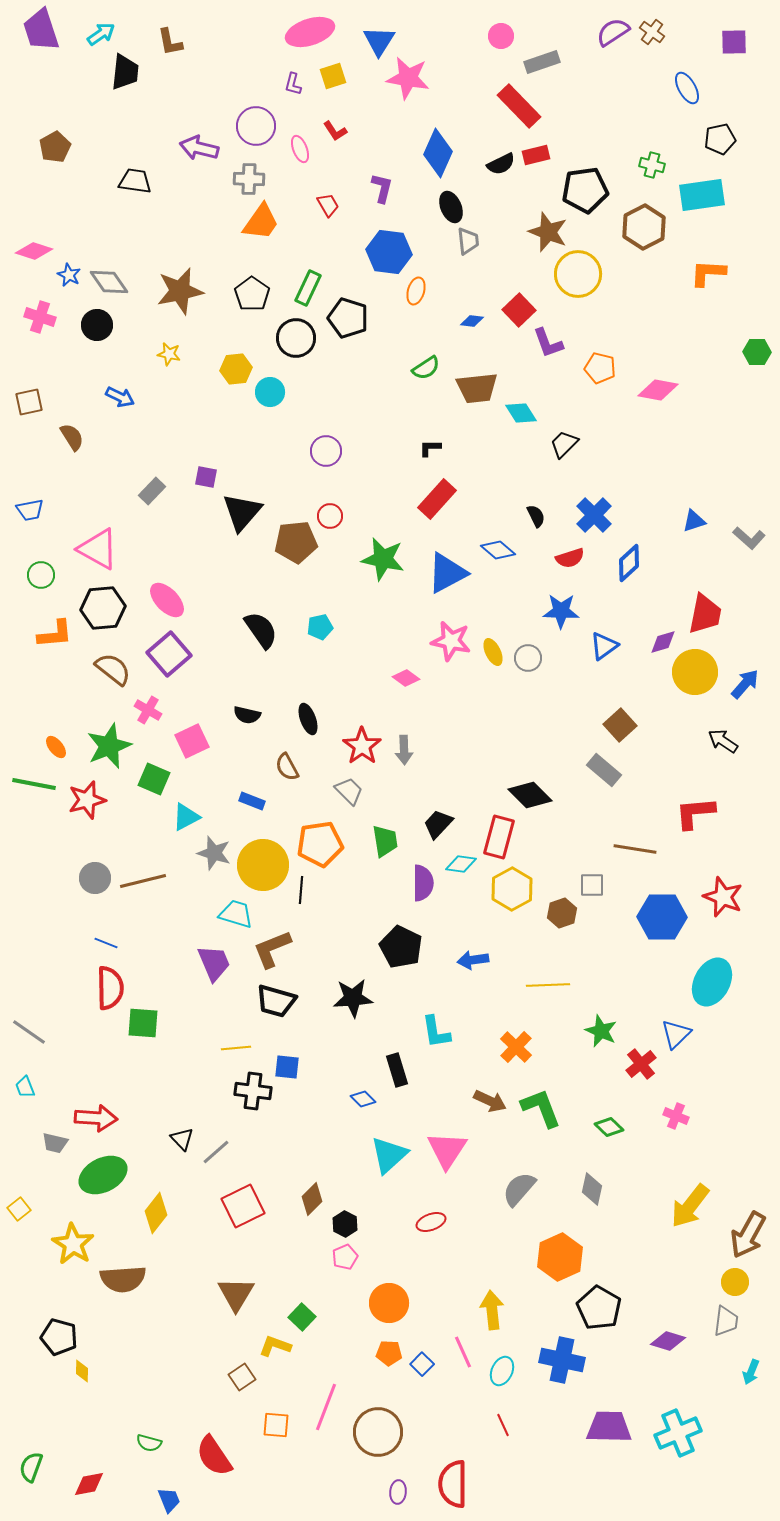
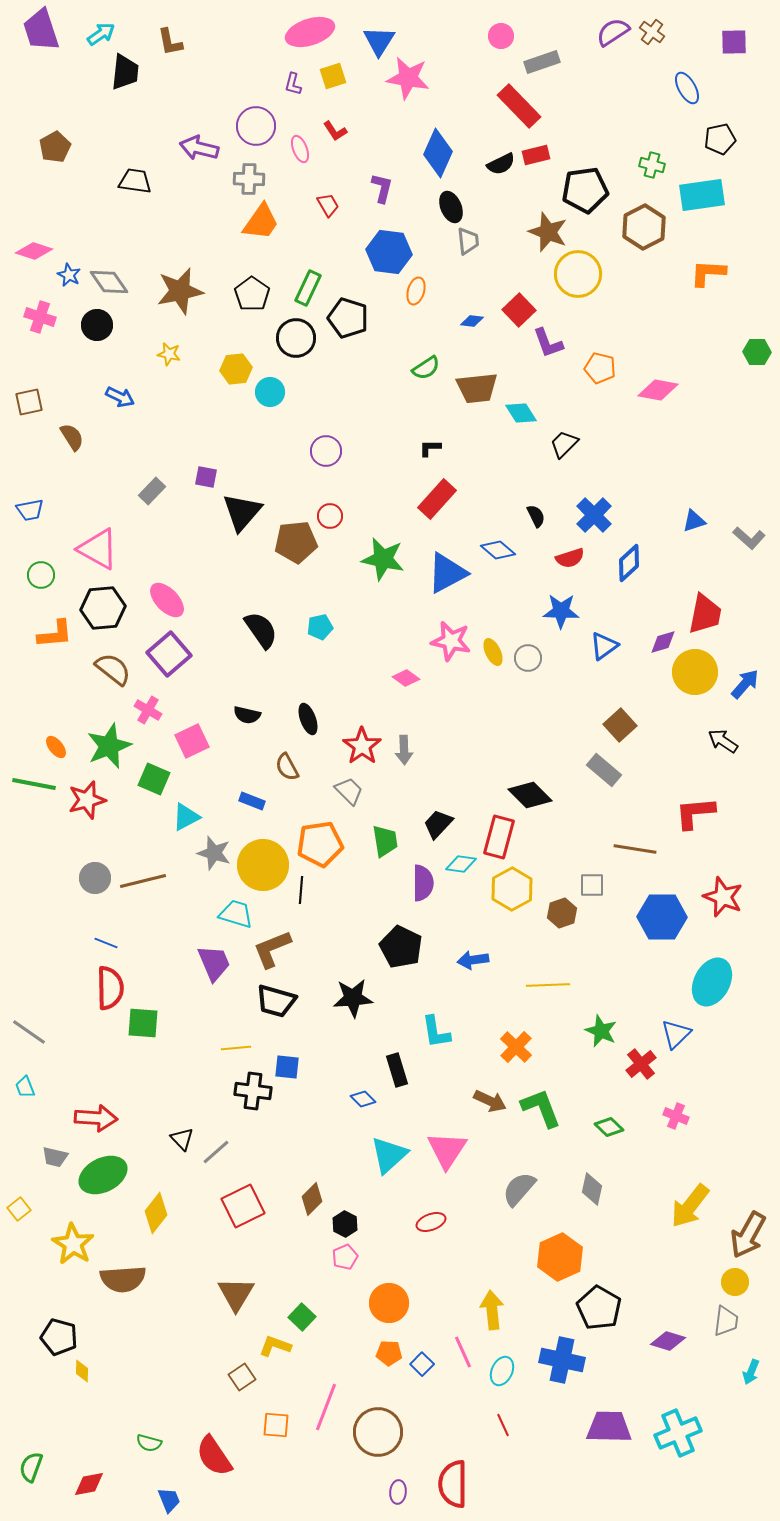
gray trapezoid at (55, 1143): moved 14 px down
